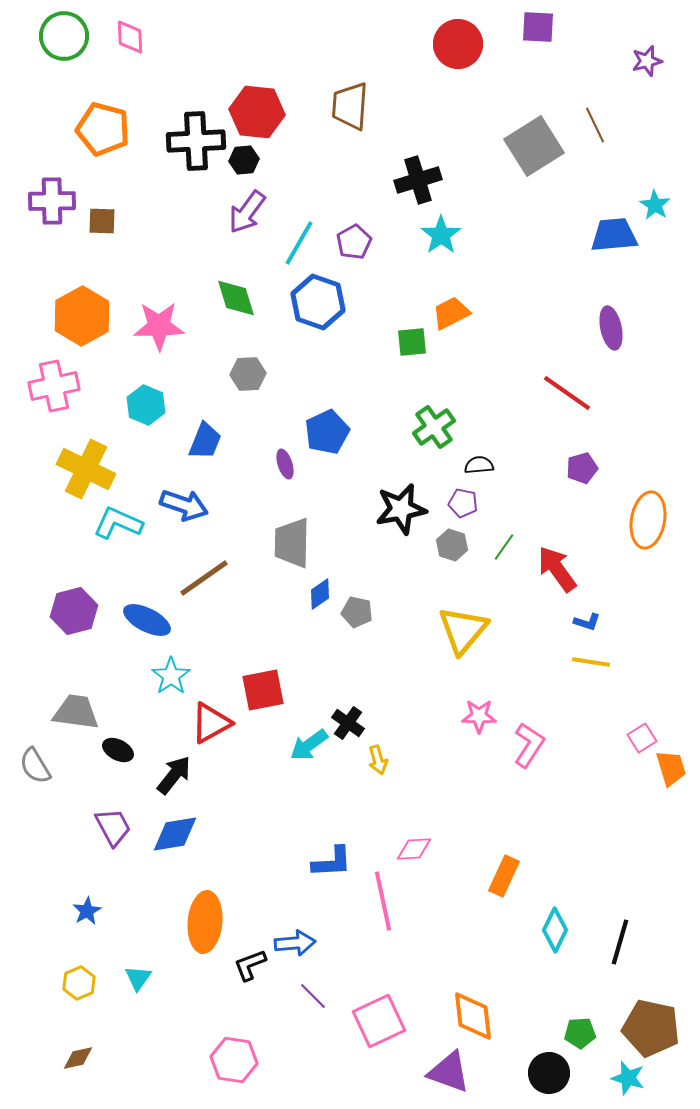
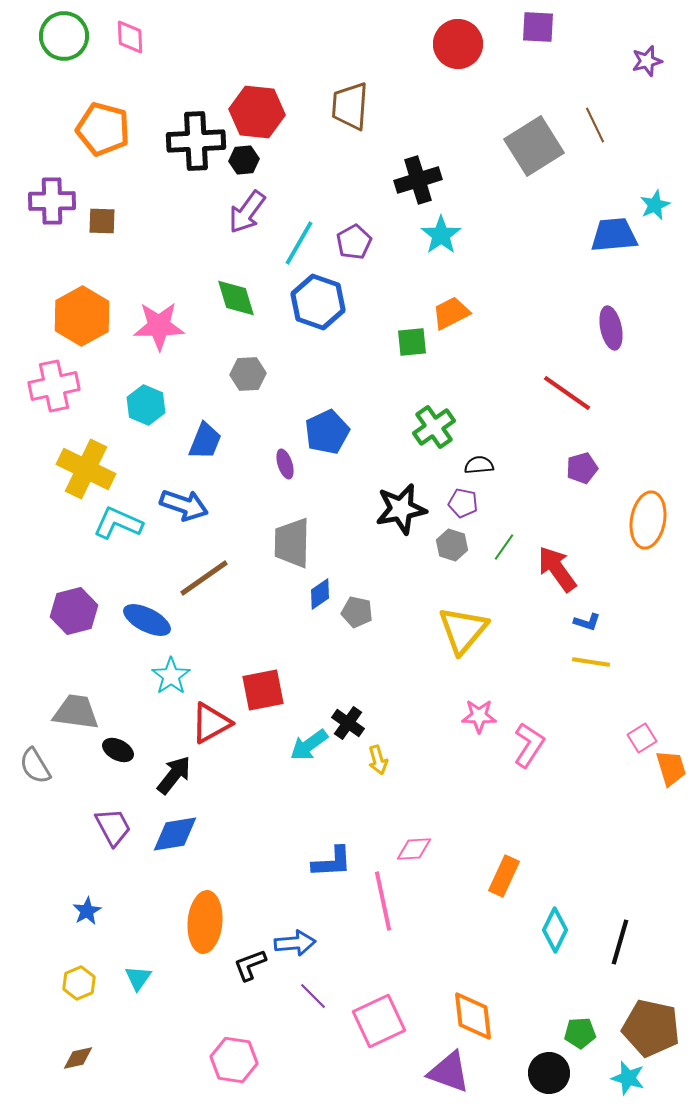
cyan star at (655, 205): rotated 16 degrees clockwise
